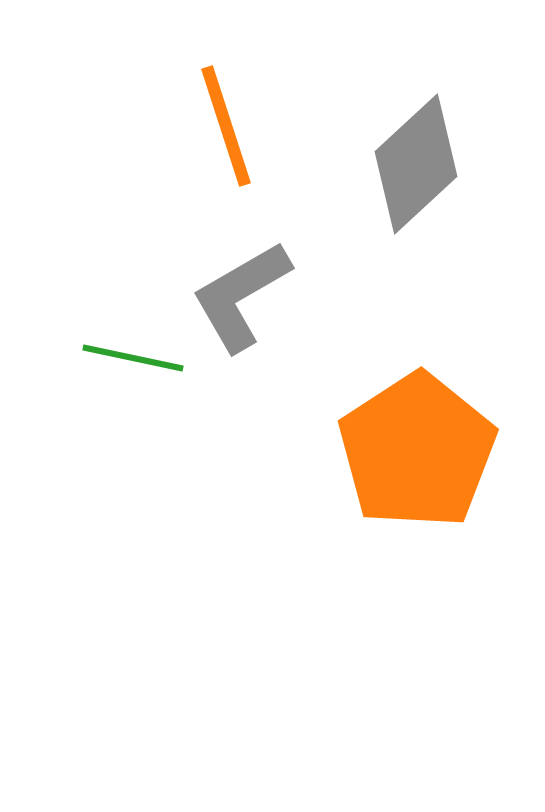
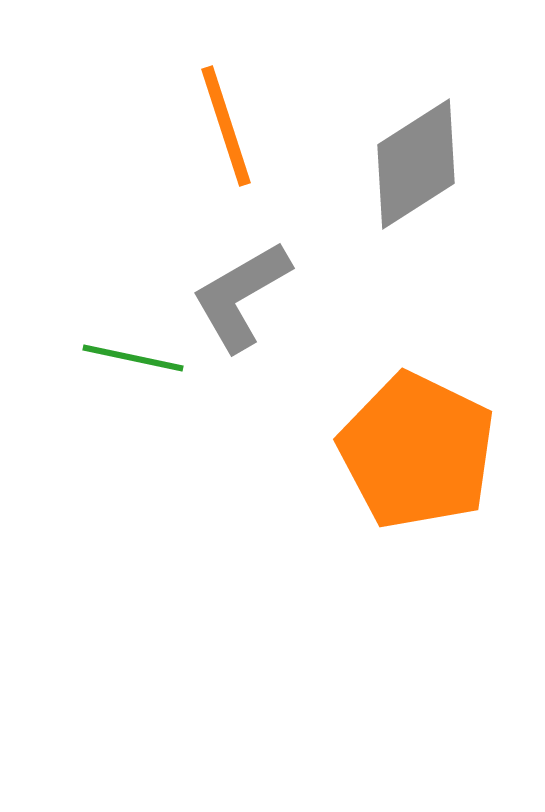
gray diamond: rotated 10 degrees clockwise
orange pentagon: rotated 13 degrees counterclockwise
